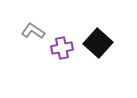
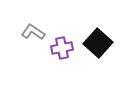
gray L-shape: moved 1 px down
